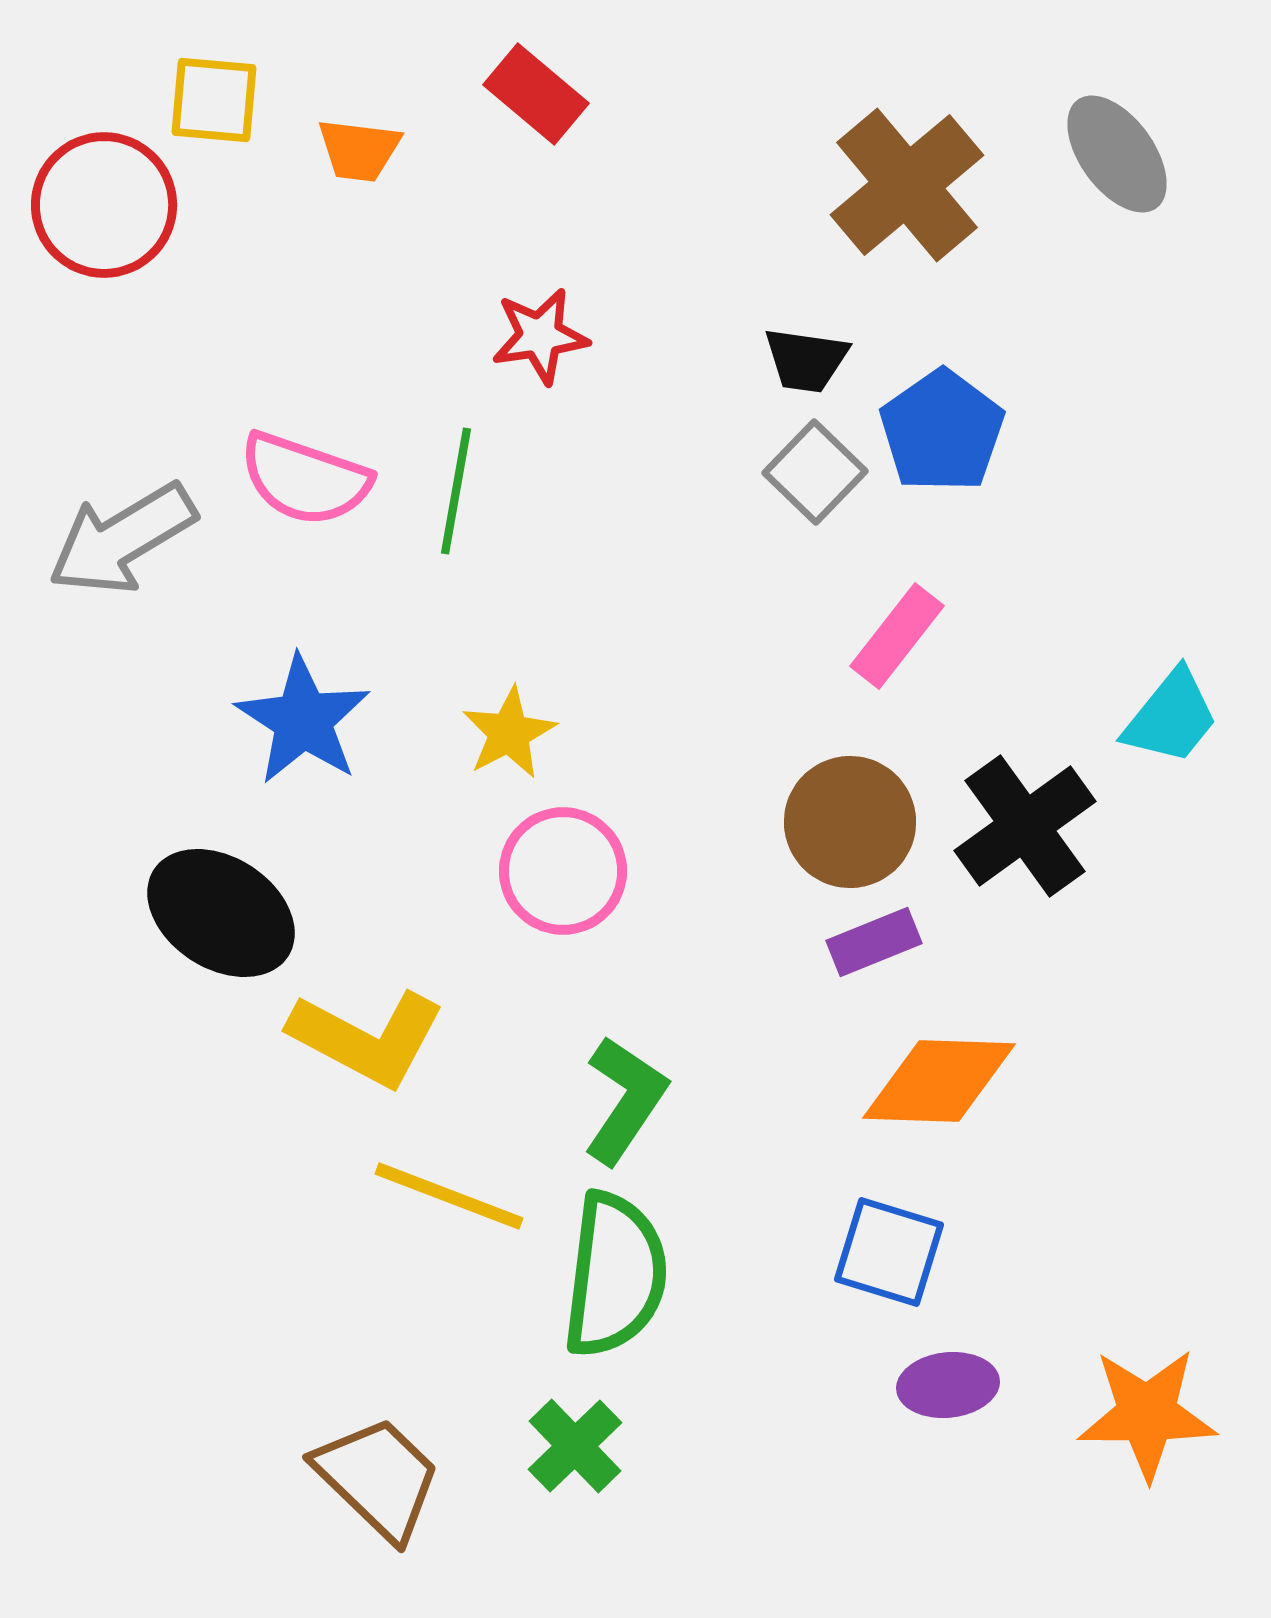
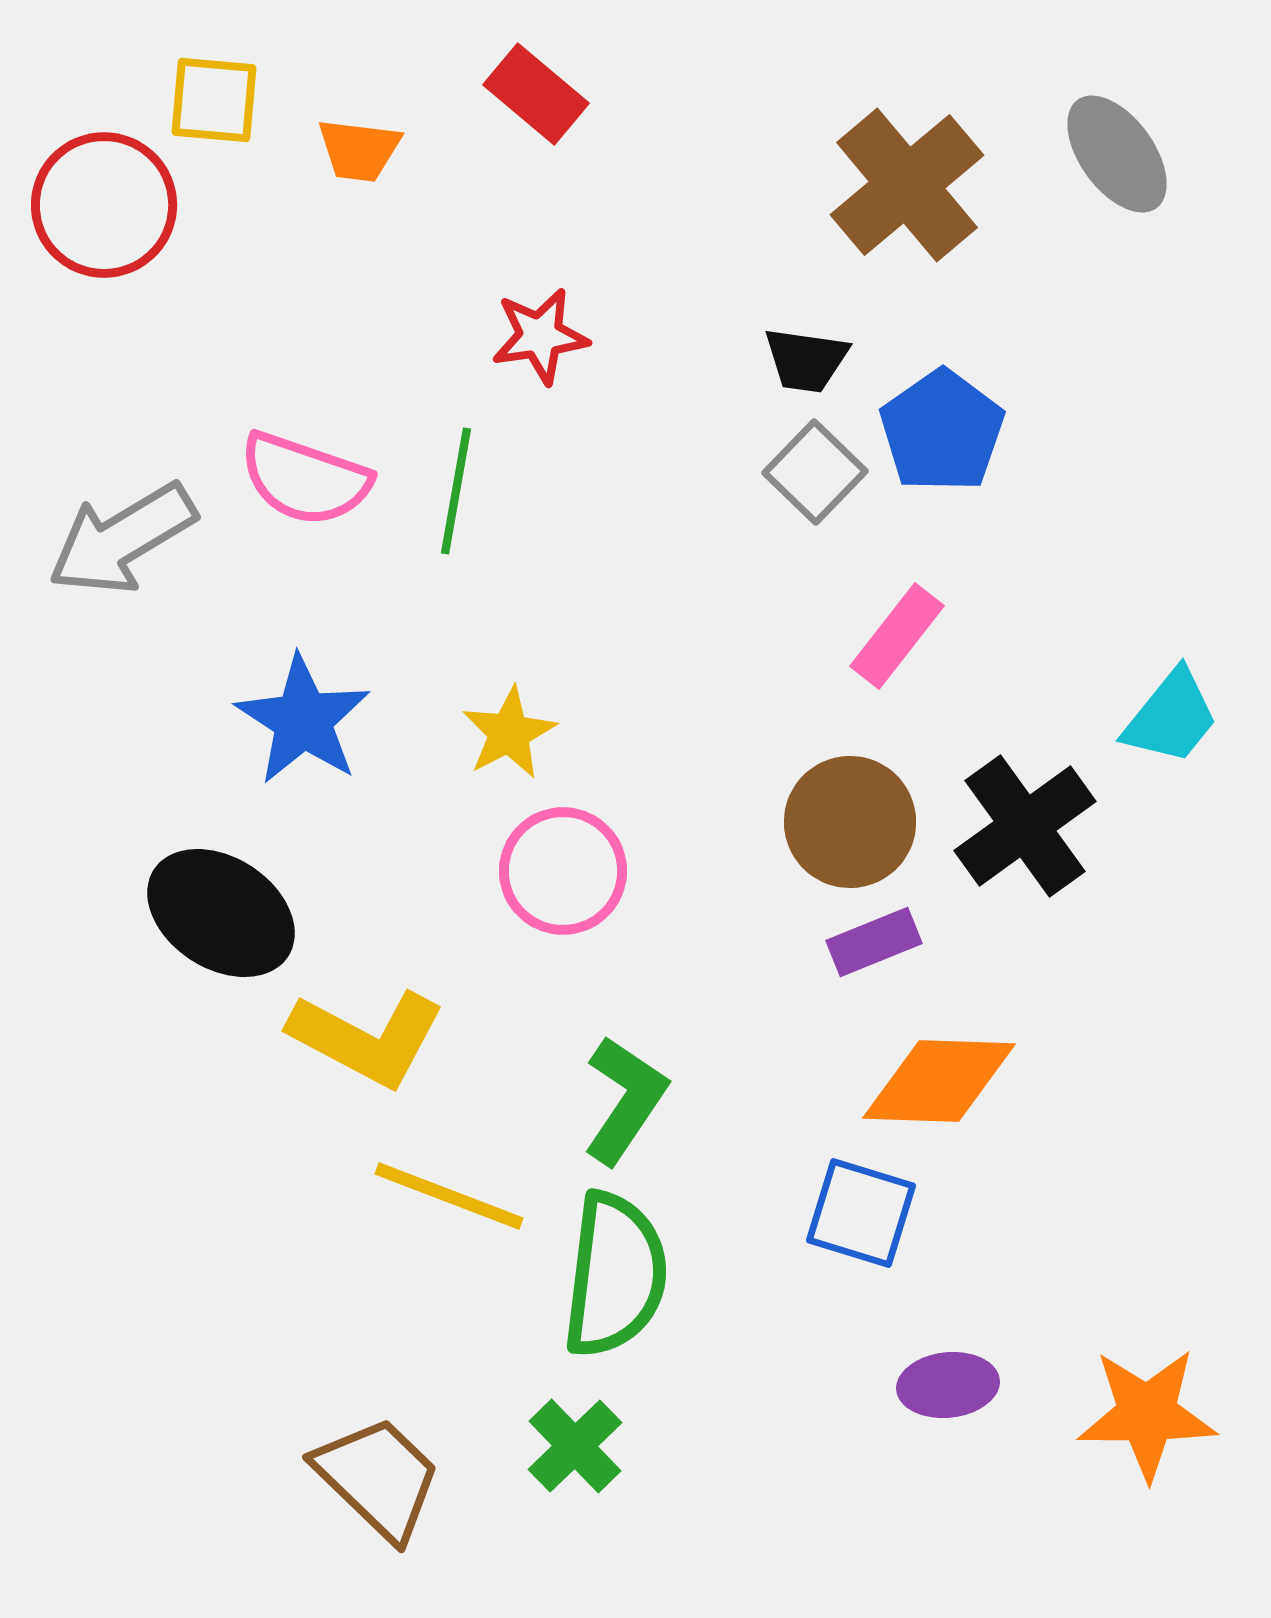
blue square: moved 28 px left, 39 px up
